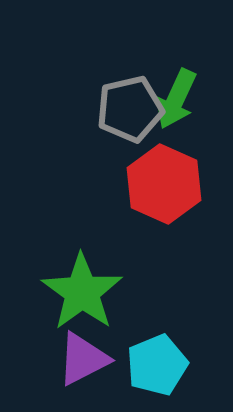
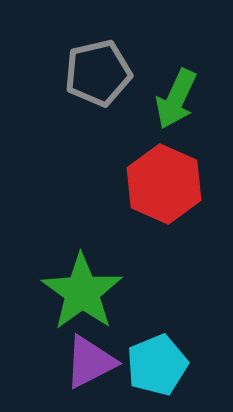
gray pentagon: moved 32 px left, 36 px up
purple triangle: moved 7 px right, 3 px down
